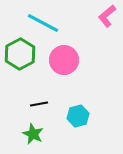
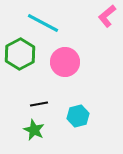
pink circle: moved 1 px right, 2 px down
green star: moved 1 px right, 4 px up
